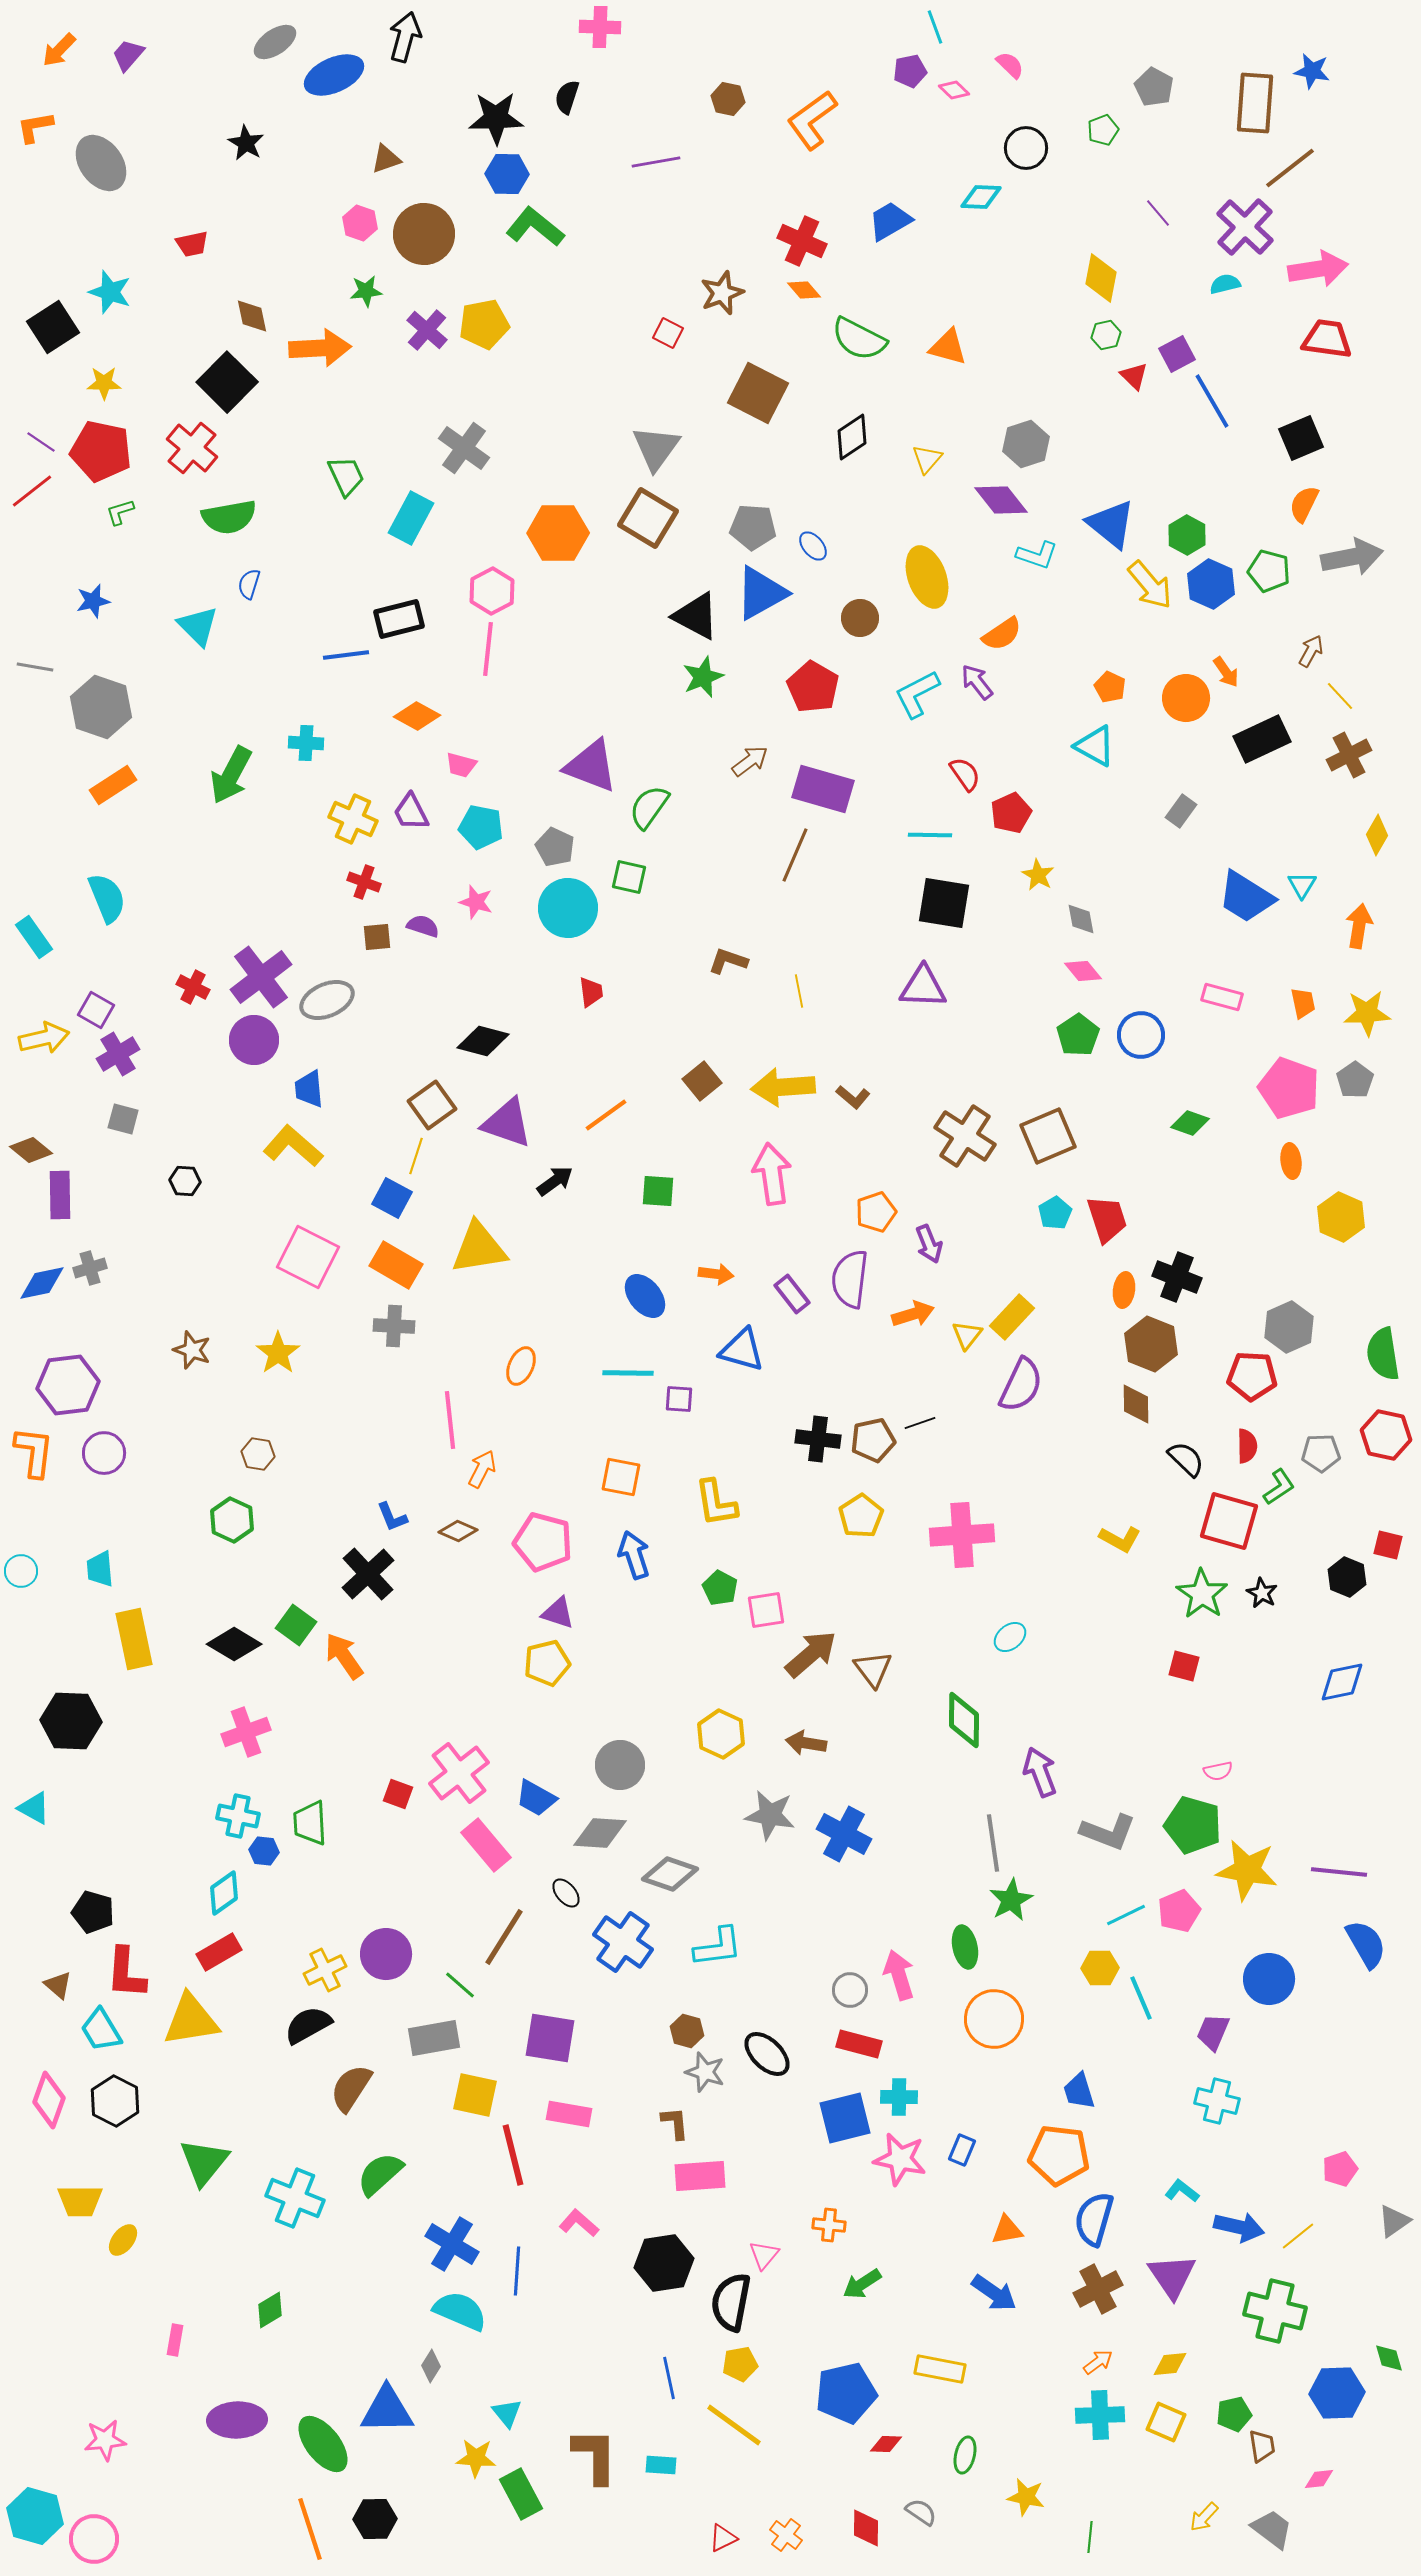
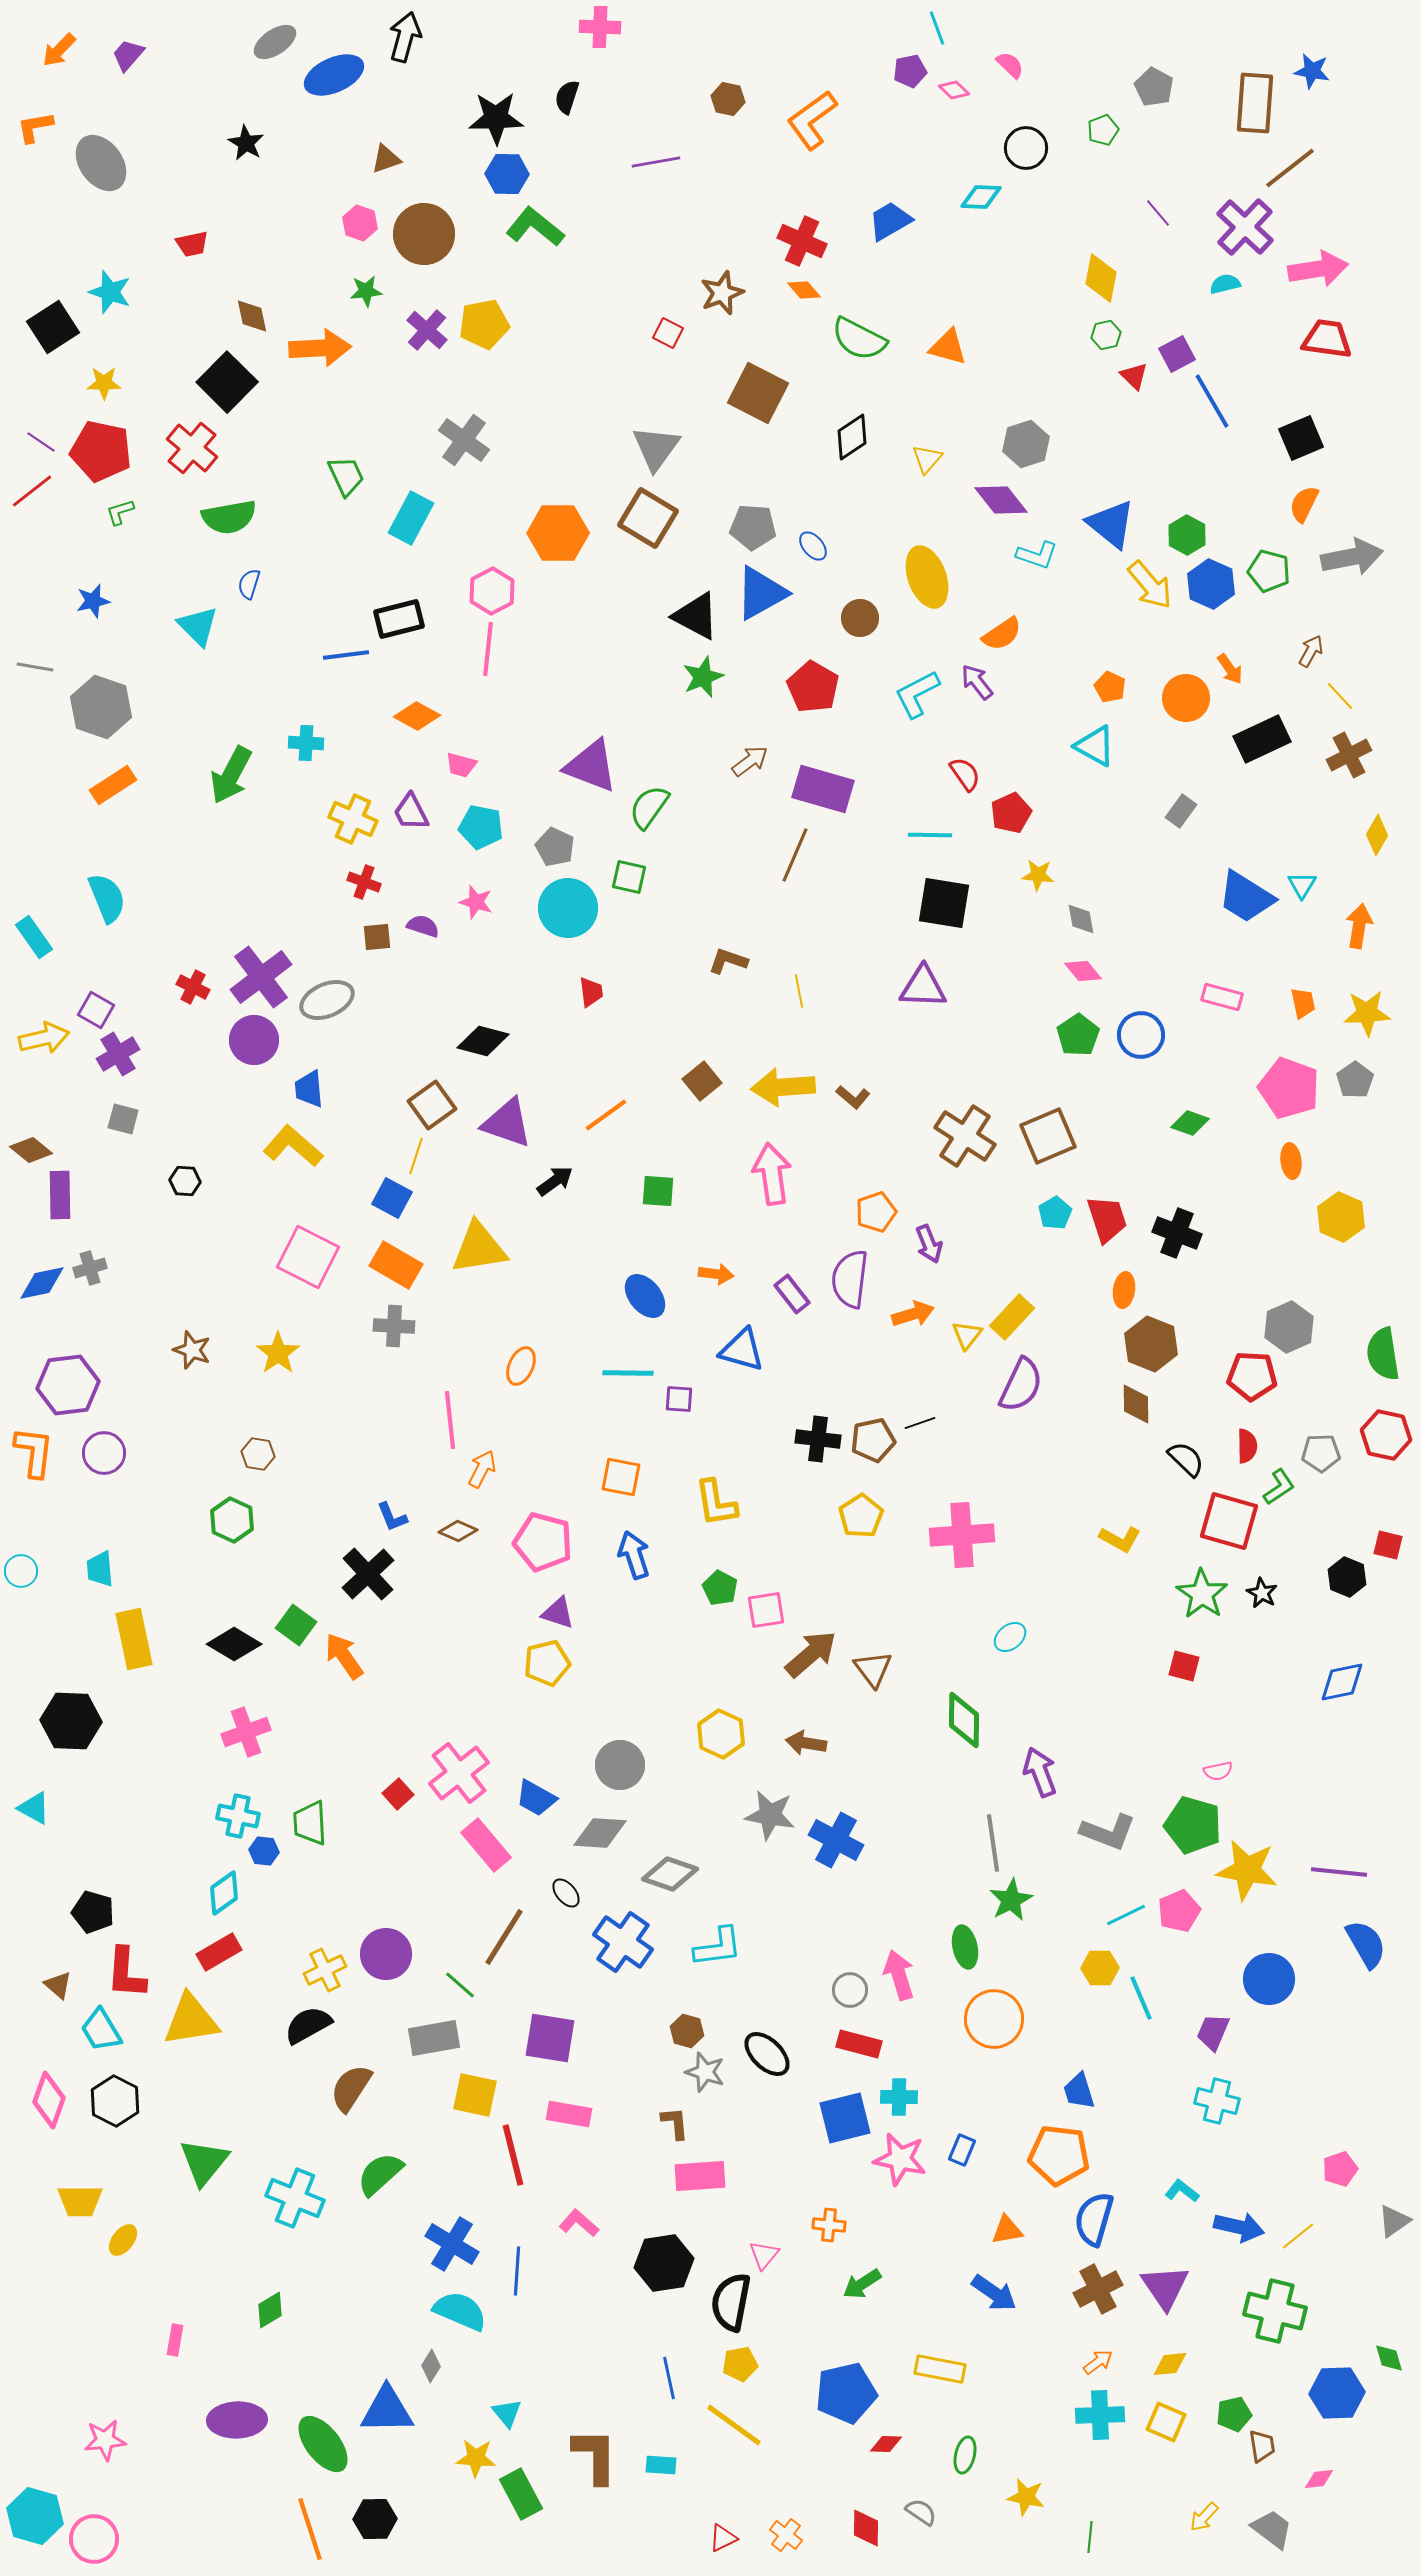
cyan line at (935, 27): moved 2 px right, 1 px down
gray cross at (464, 448): moved 8 px up
orange arrow at (1226, 672): moved 4 px right, 3 px up
yellow star at (1038, 875): rotated 24 degrees counterclockwise
black cross at (1177, 1277): moved 44 px up
red square at (398, 1794): rotated 28 degrees clockwise
blue cross at (844, 1834): moved 8 px left, 6 px down
purple triangle at (1172, 2276): moved 7 px left, 11 px down
